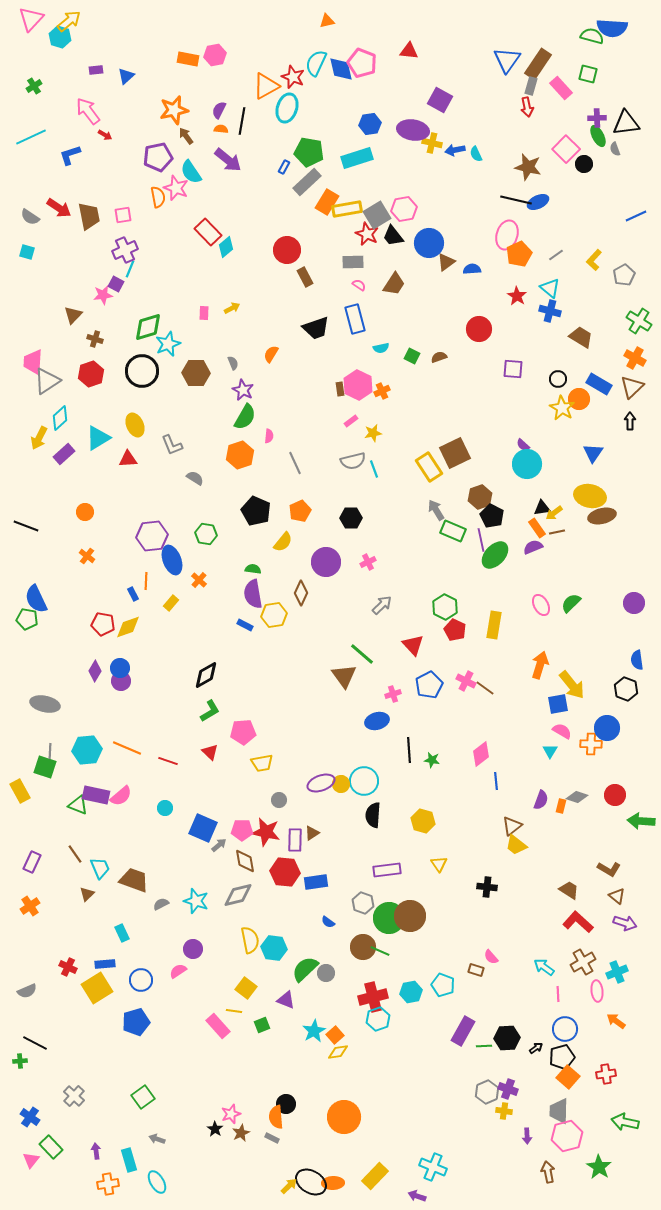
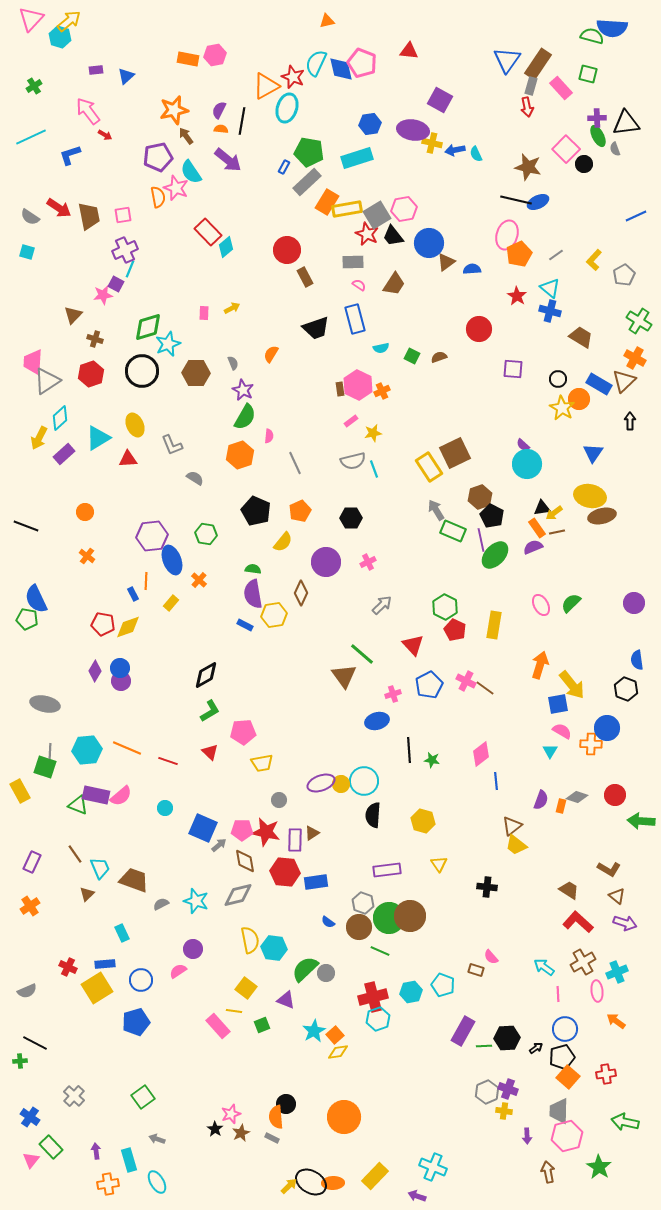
brown triangle at (632, 387): moved 8 px left, 6 px up
brown circle at (363, 947): moved 4 px left, 20 px up
